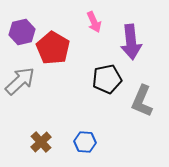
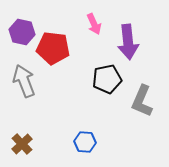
pink arrow: moved 2 px down
purple hexagon: rotated 25 degrees clockwise
purple arrow: moved 3 px left
red pentagon: rotated 24 degrees counterclockwise
gray arrow: moved 4 px right; rotated 68 degrees counterclockwise
brown cross: moved 19 px left, 2 px down
